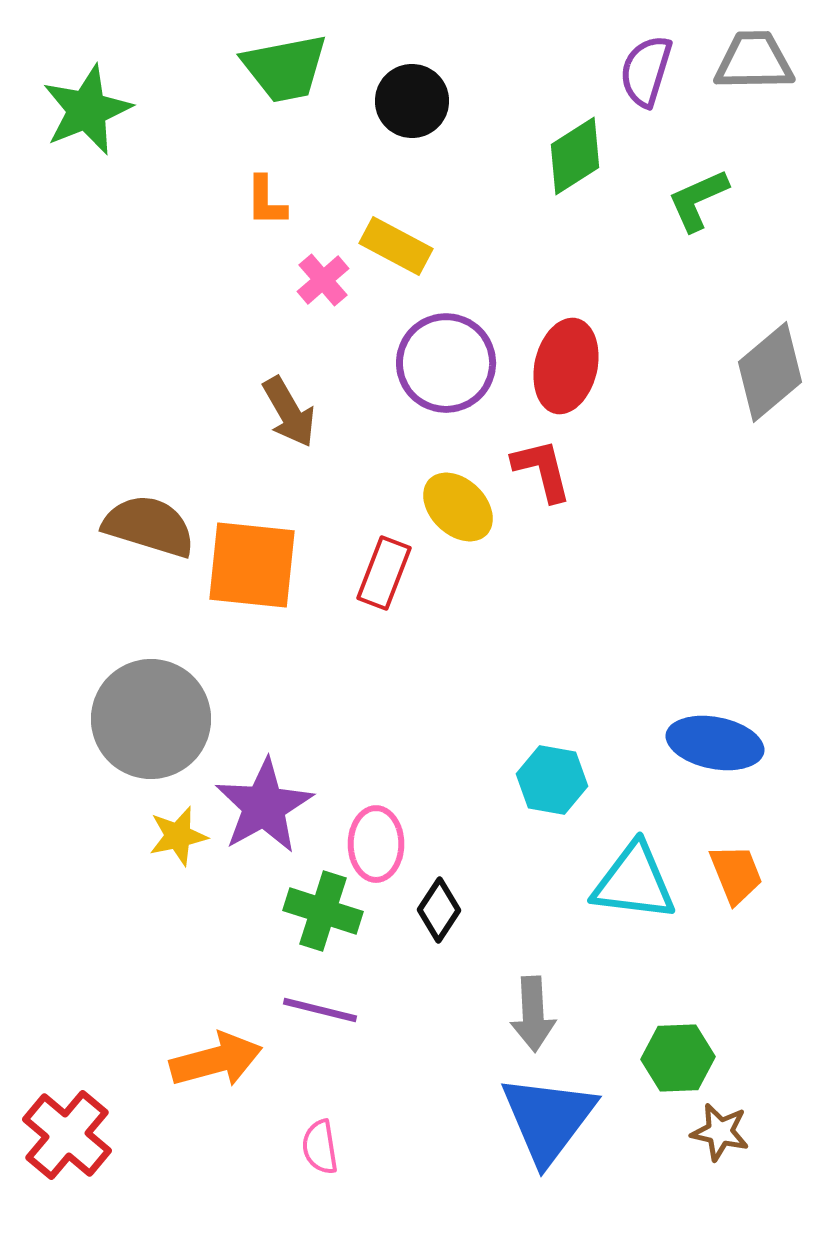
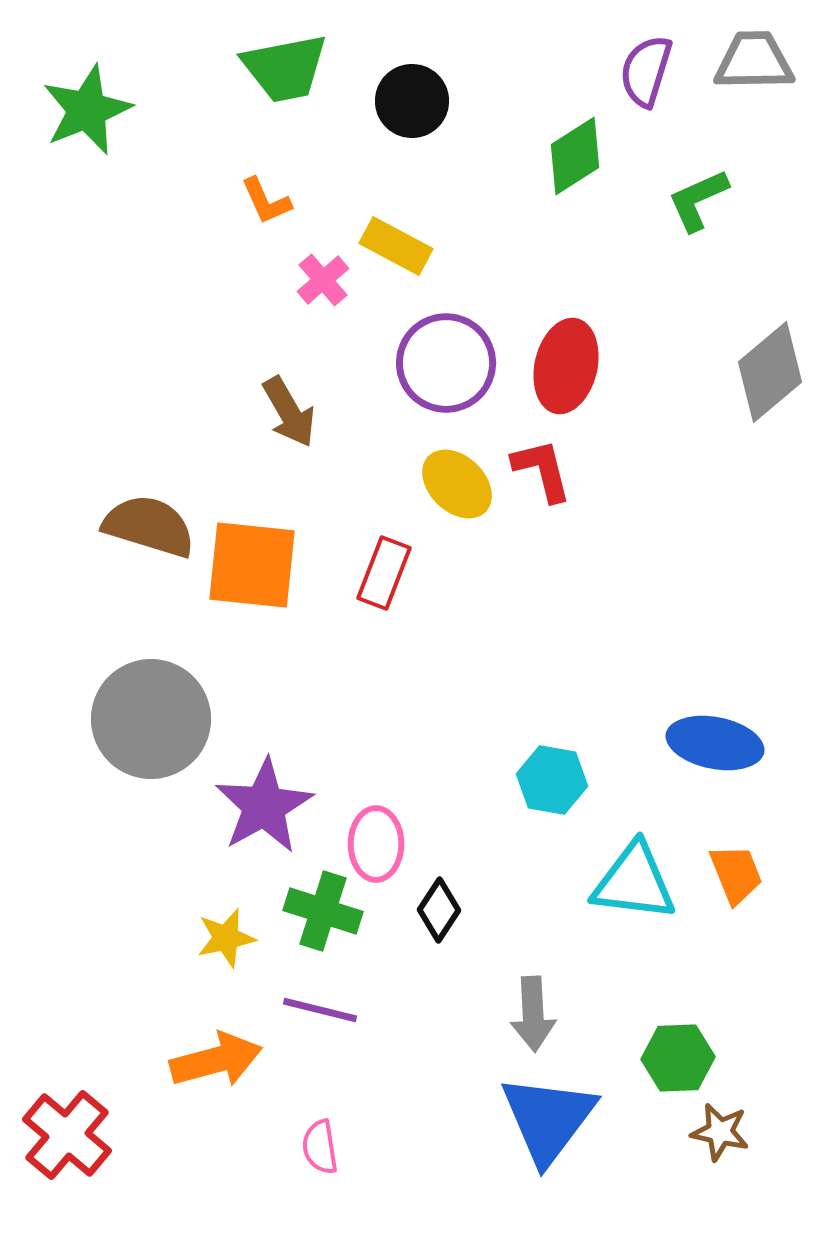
orange L-shape: rotated 24 degrees counterclockwise
yellow ellipse: moved 1 px left, 23 px up
yellow star: moved 48 px right, 102 px down
